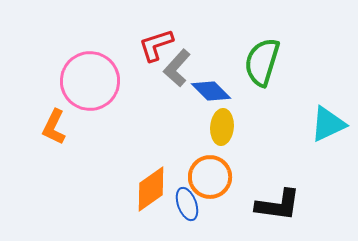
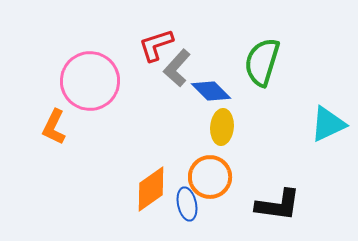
blue ellipse: rotated 8 degrees clockwise
